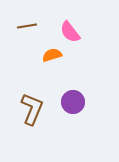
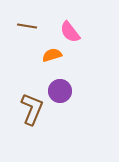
brown line: rotated 18 degrees clockwise
purple circle: moved 13 px left, 11 px up
